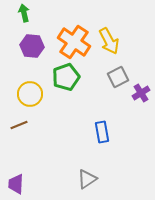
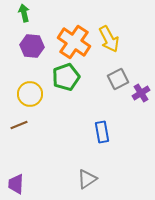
yellow arrow: moved 2 px up
gray square: moved 2 px down
